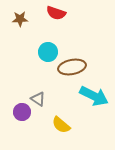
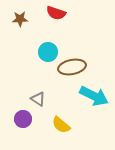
purple circle: moved 1 px right, 7 px down
